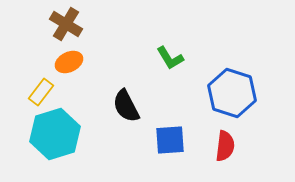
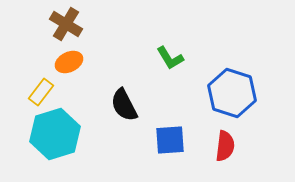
black semicircle: moved 2 px left, 1 px up
